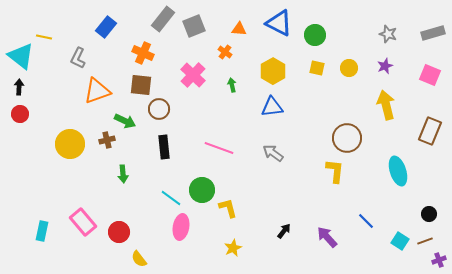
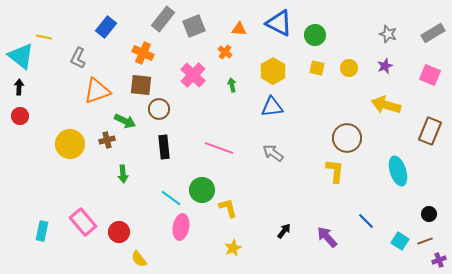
gray rectangle at (433, 33): rotated 15 degrees counterclockwise
yellow arrow at (386, 105): rotated 60 degrees counterclockwise
red circle at (20, 114): moved 2 px down
